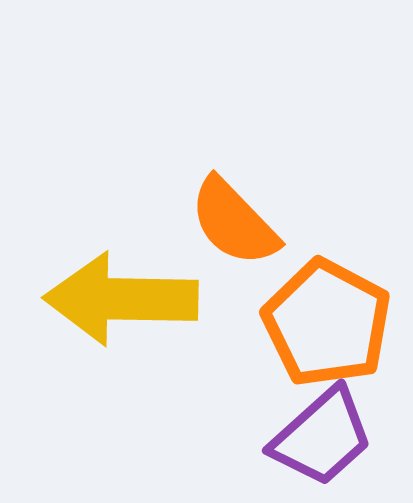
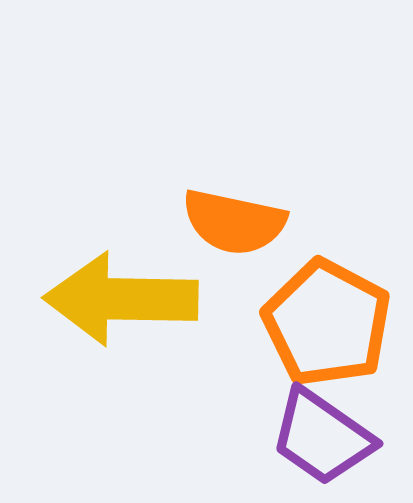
orange semicircle: rotated 34 degrees counterclockwise
purple trapezoid: rotated 77 degrees clockwise
